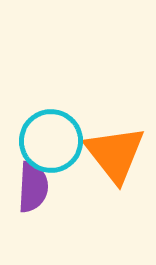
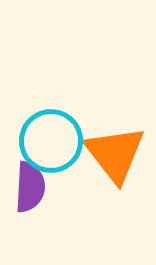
purple semicircle: moved 3 px left
